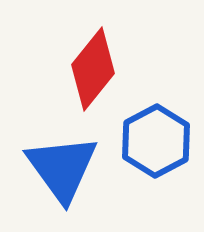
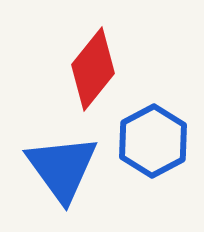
blue hexagon: moved 3 px left
